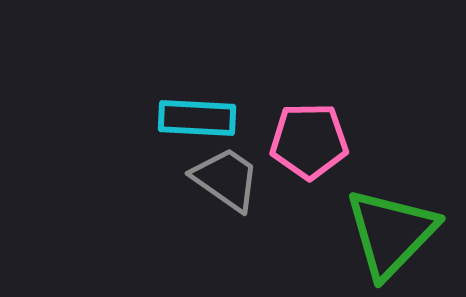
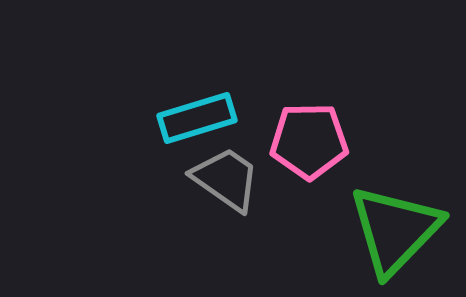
cyan rectangle: rotated 20 degrees counterclockwise
green triangle: moved 4 px right, 3 px up
